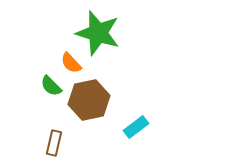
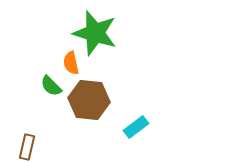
green star: moved 3 px left
orange semicircle: rotated 30 degrees clockwise
brown hexagon: rotated 18 degrees clockwise
brown rectangle: moved 27 px left, 4 px down
